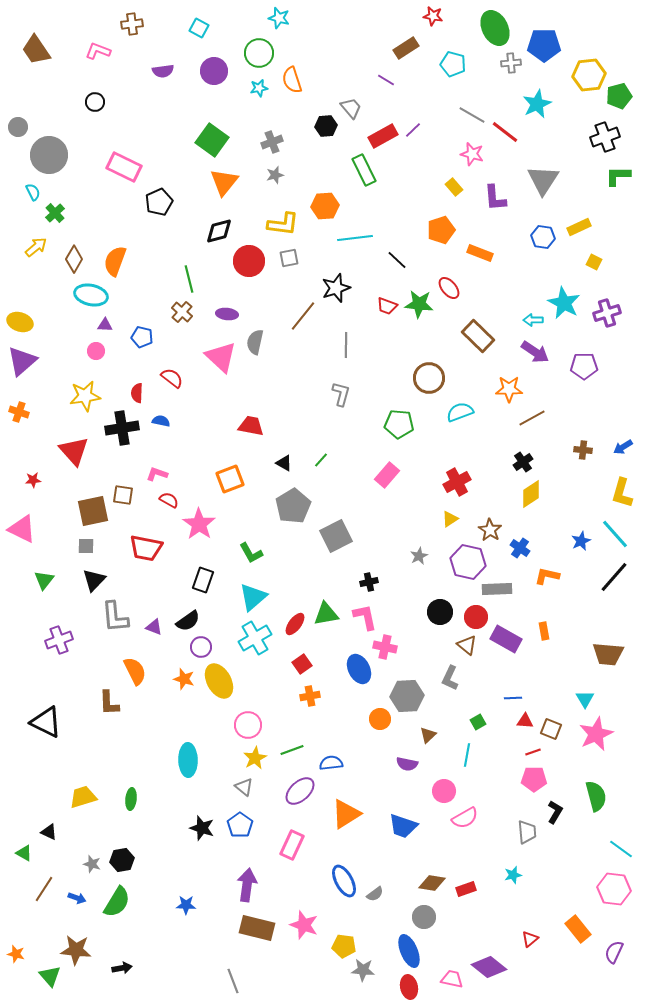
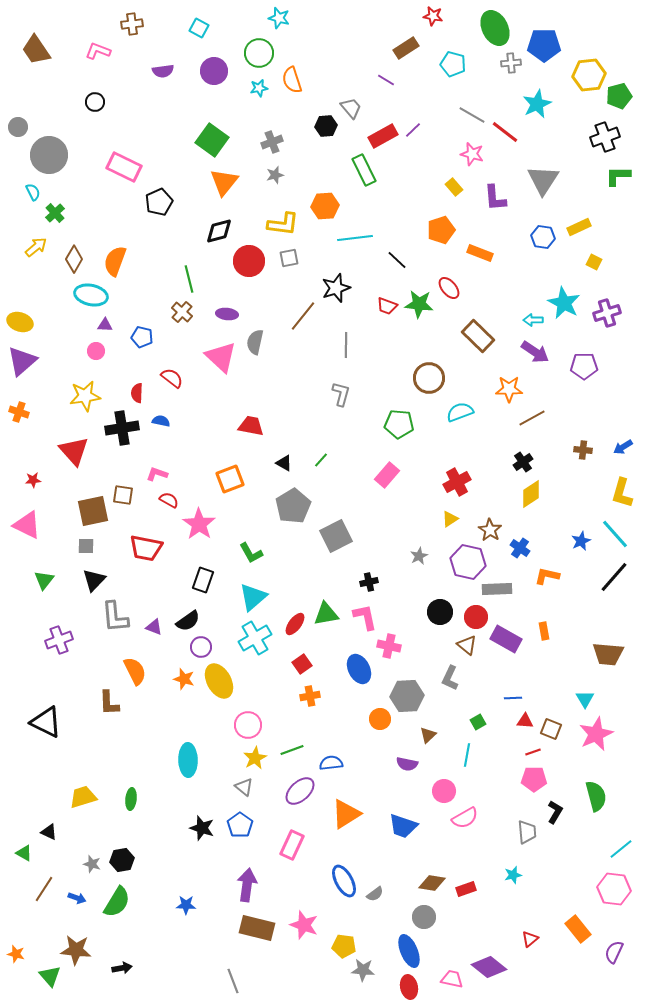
pink triangle at (22, 529): moved 5 px right, 4 px up
pink cross at (385, 647): moved 4 px right, 1 px up
cyan line at (621, 849): rotated 75 degrees counterclockwise
